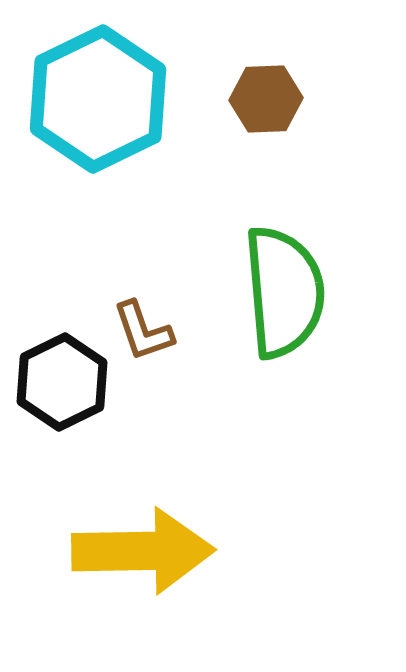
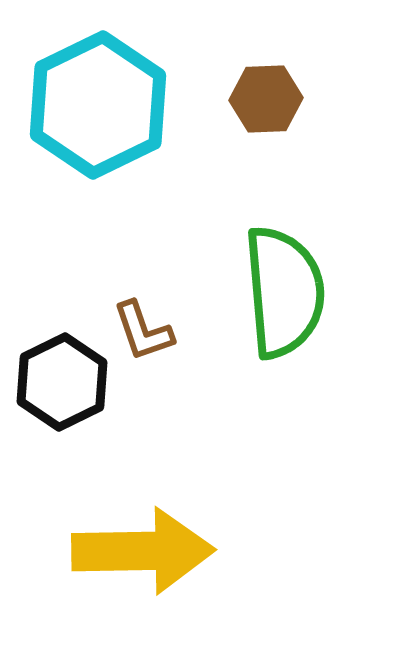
cyan hexagon: moved 6 px down
